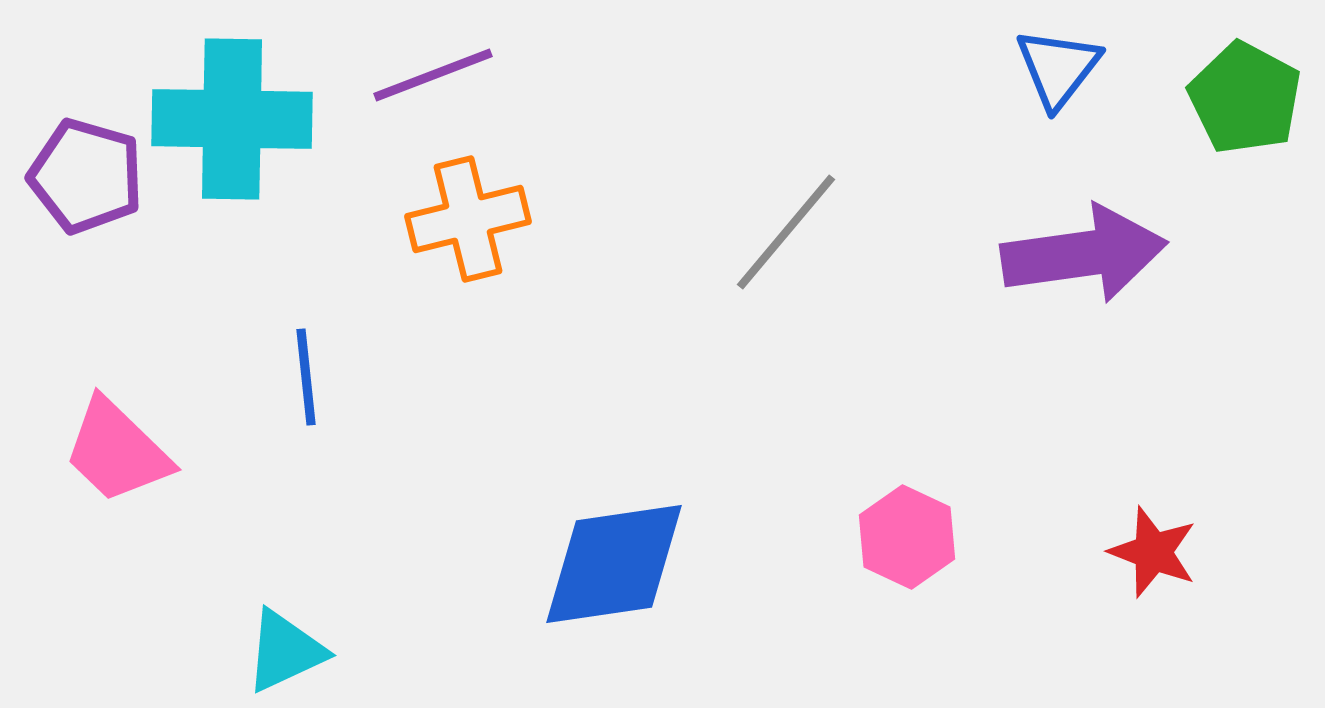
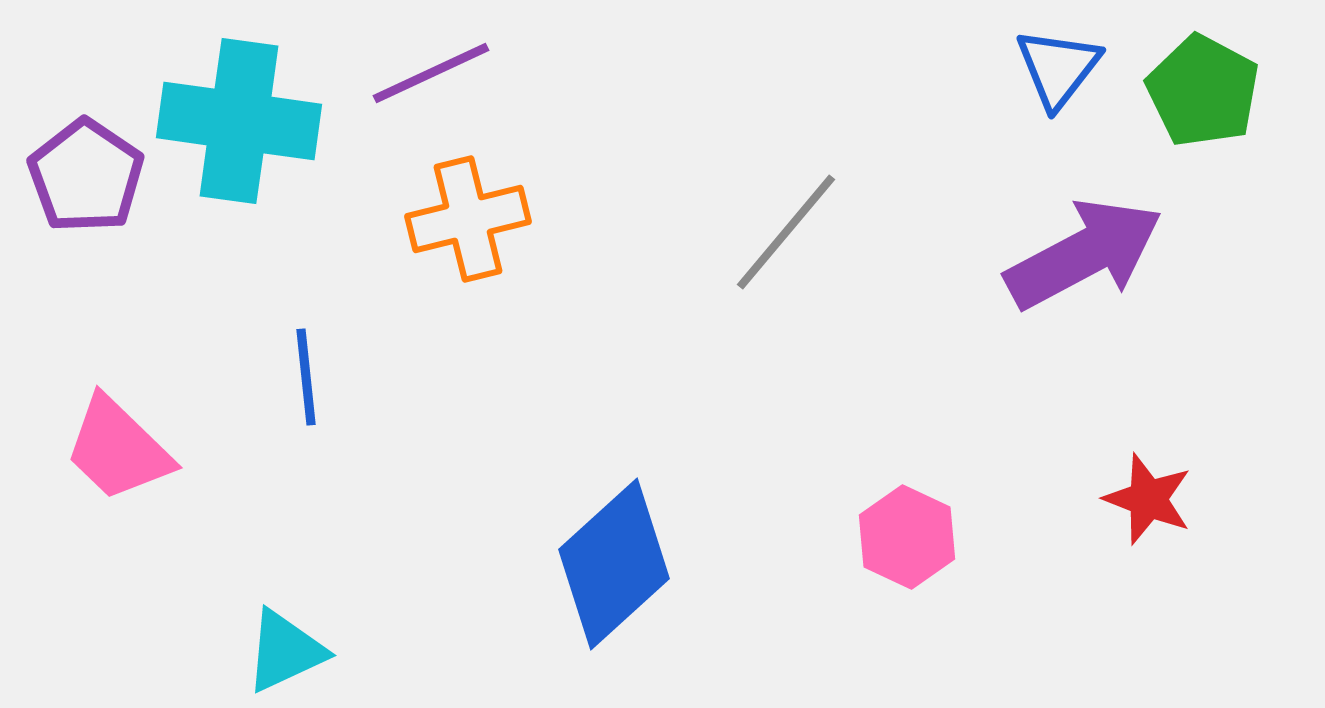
purple line: moved 2 px left, 2 px up; rotated 4 degrees counterclockwise
green pentagon: moved 42 px left, 7 px up
cyan cross: moved 7 px right, 2 px down; rotated 7 degrees clockwise
purple pentagon: rotated 18 degrees clockwise
purple arrow: rotated 20 degrees counterclockwise
pink trapezoid: moved 1 px right, 2 px up
red star: moved 5 px left, 53 px up
blue diamond: rotated 34 degrees counterclockwise
